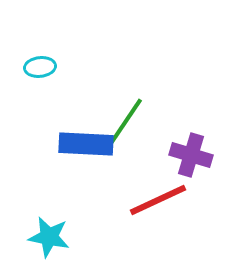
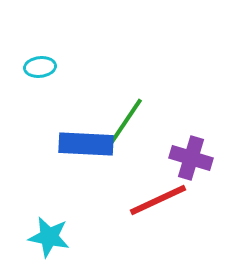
purple cross: moved 3 px down
